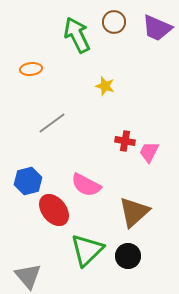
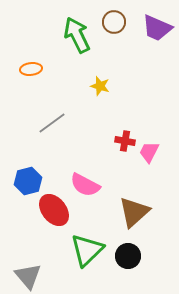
yellow star: moved 5 px left
pink semicircle: moved 1 px left
